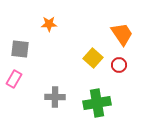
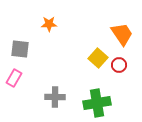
yellow square: moved 5 px right
pink rectangle: moved 1 px up
